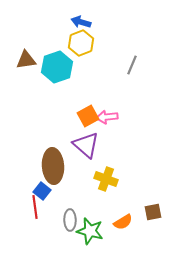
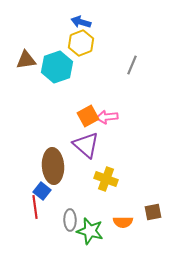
orange semicircle: rotated 30 degrees clockwise
